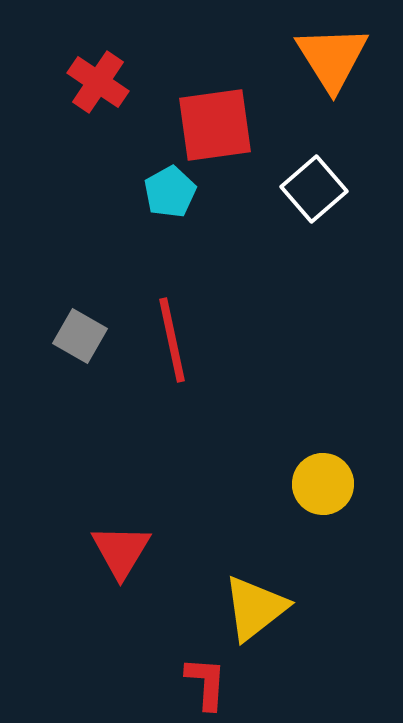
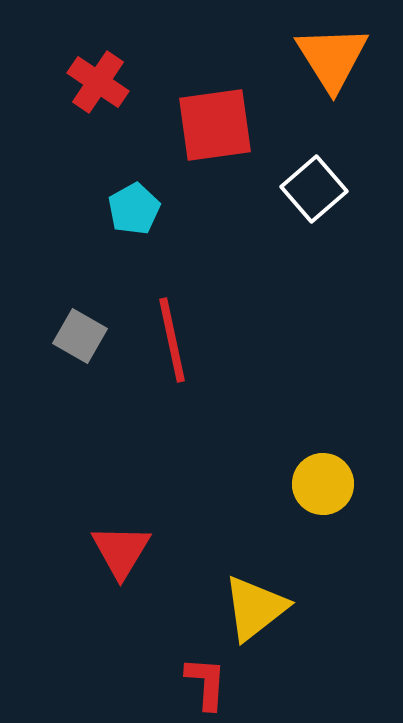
cyan pentagon: moved 36 px left, 17 px down
